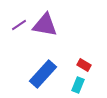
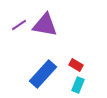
red rectangle: moved 8 px left
